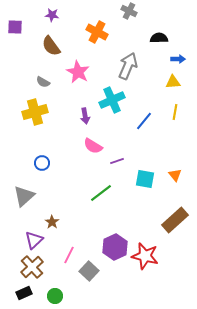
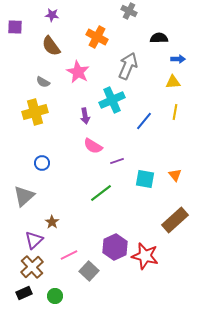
orange cross: moved 5 px down
pink line: rotated 36 degrees clockwise
